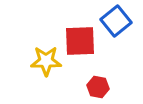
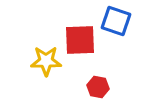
blue square: rotated 32 degrees counterclockwise
red square: moved 1 px up
